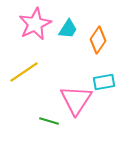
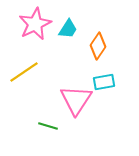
orange diamond: moved 6 px down
green line: moved 1 px left, 5 px down
